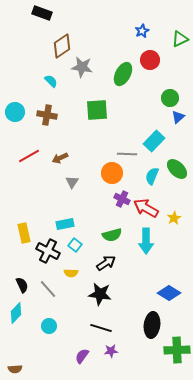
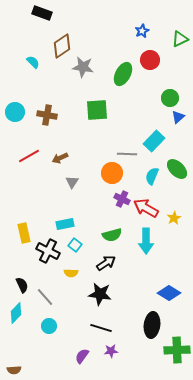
gray star at (82, 67): moved 1 px right
cyan semicircle at (51, 81): moved 18 px left, 19 px up
gray line at (48, 289): moved 3 px left, 8 px down
brown semicircle at (15, 369): moved 1 px left, 1 px down
